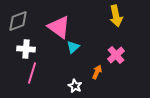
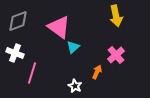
white cross: moved 11 px left, 4 px down; rotated 18 degrees clockwise
